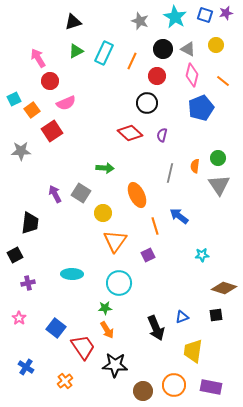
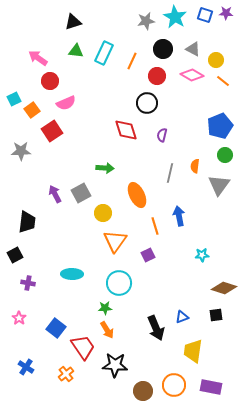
purple star at (226, 13): rotated 16 degrees clockwise
gray star at (140, 21): moved 6 px right; rotated 30 degrees counterclockwise
yellow circle at (216, 45): moved 15 px down
gray triangle at (188, 49): moved 5 px right
green triangle at (76, 51): rotated 35 degrees clockwise
pink arrow at (38, 58): rotated 24 degrees counterclockwise
pink diamond at (192, 75): rotated 75 degrees counterclockwise
blue pentagon at (201, 108): moved 19 px right, 18 px down
red diamond at (130, 133): moved 4 px left, 3 px up; rotated 30 degrees clockwise
green circle at (218, 158): moved 7 px right, 3 px up
gray triangle at (219, 185): rotated 10 degrees clockwise
gray square at (81, 193): rotated 30 degrees clockwise
blue arrow at (179, 216): rotated 42 degrees clockwise
black trapezoid at (30, 223): moved 3 px left, 1 px up
purple cross at (28, 283): rotated 24 degrees clockwise
orange cross at (65, 381): moved 1 px right, 7 px up
